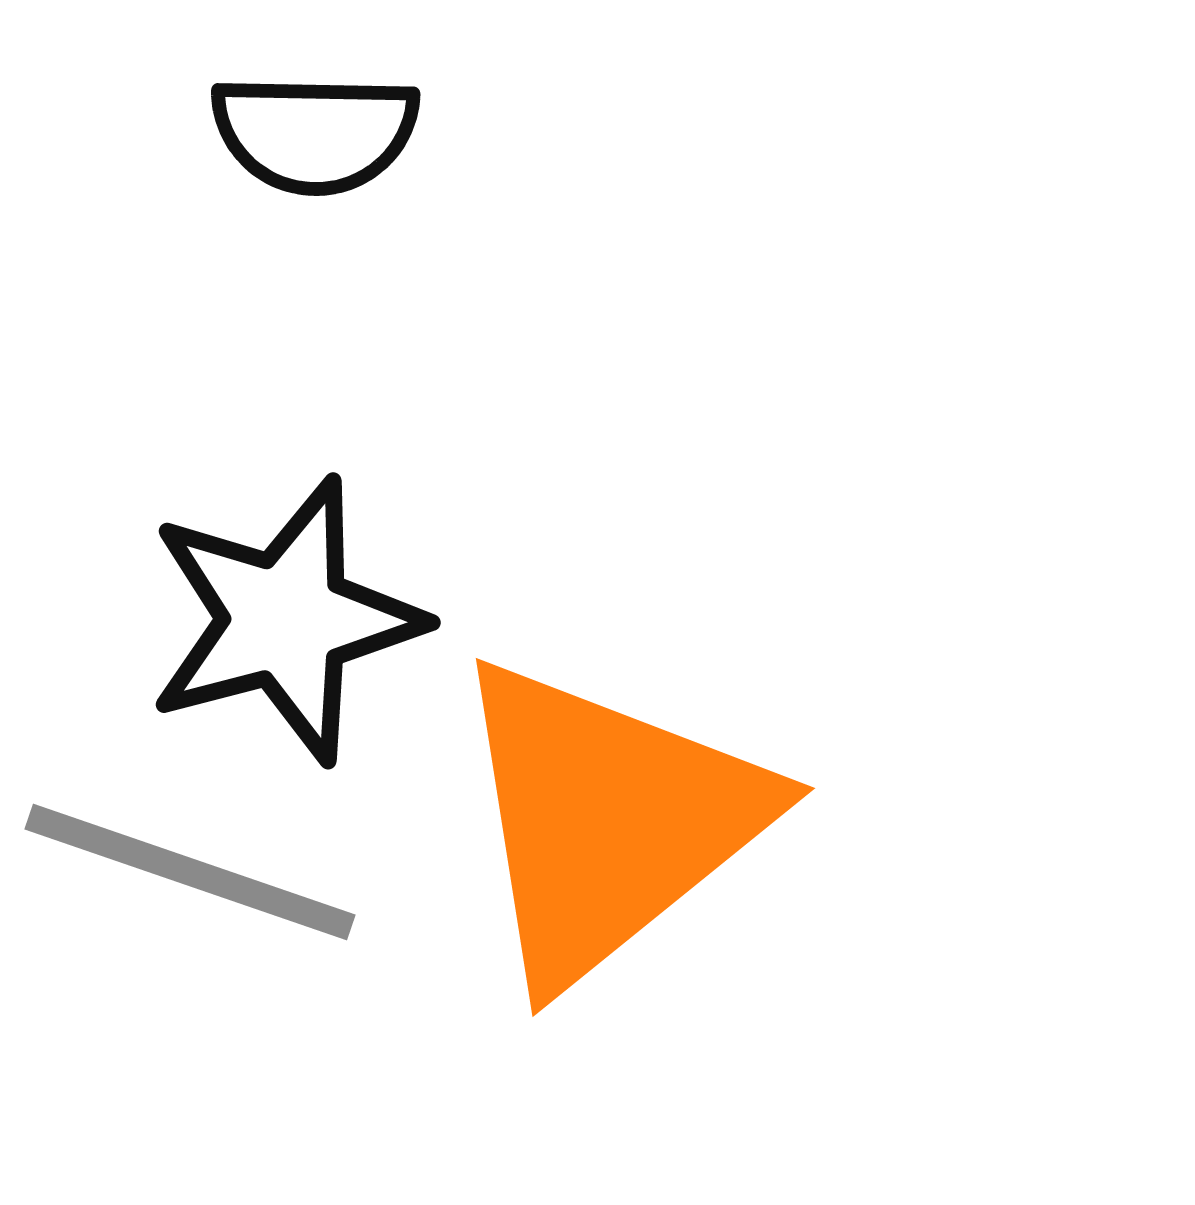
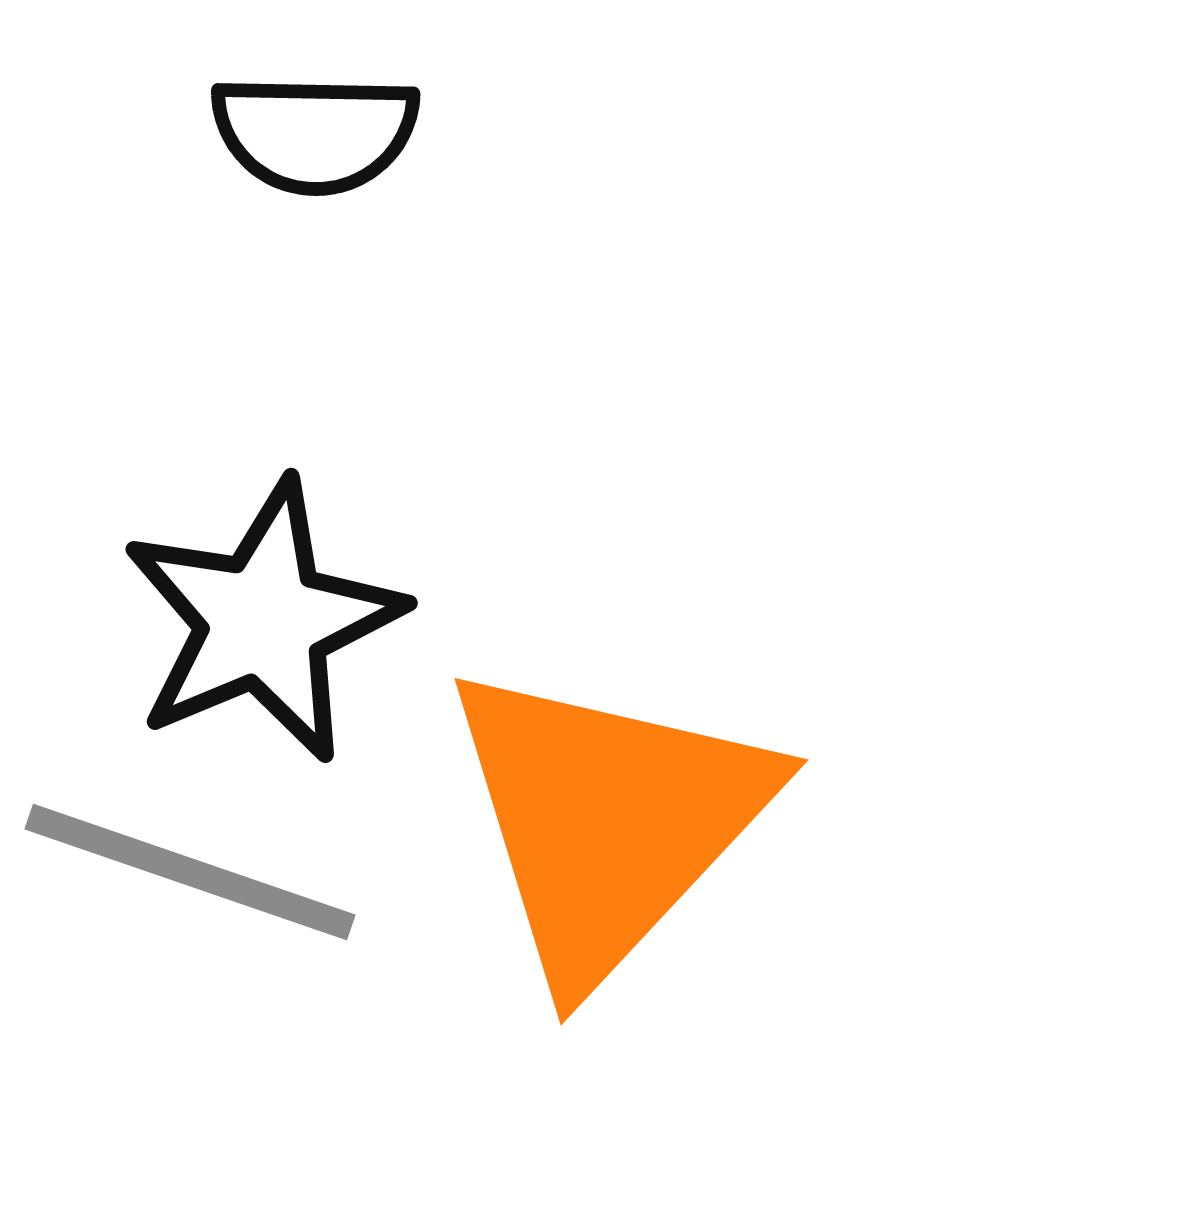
black star: moved 22 px left, 1 px down; rotated 8 degrees counterclockwise
orange triangle: rotated 8 degrees counterclockwise
